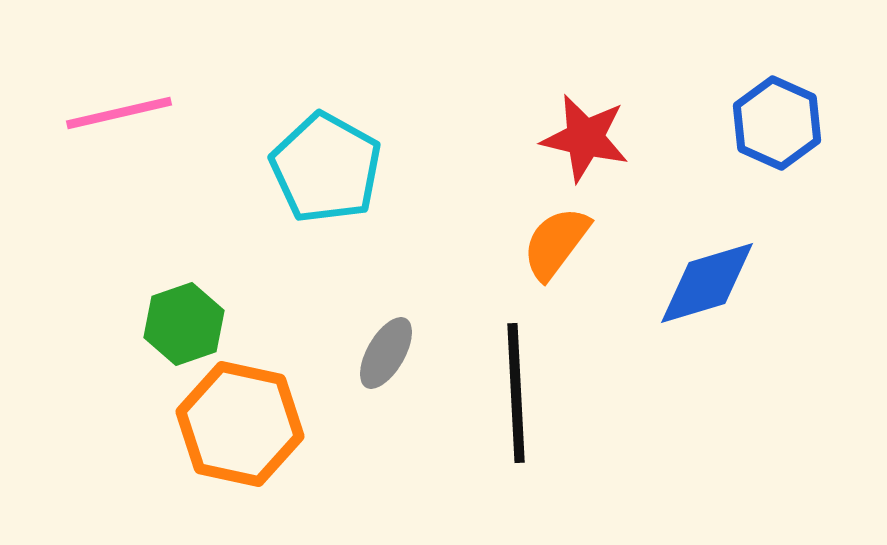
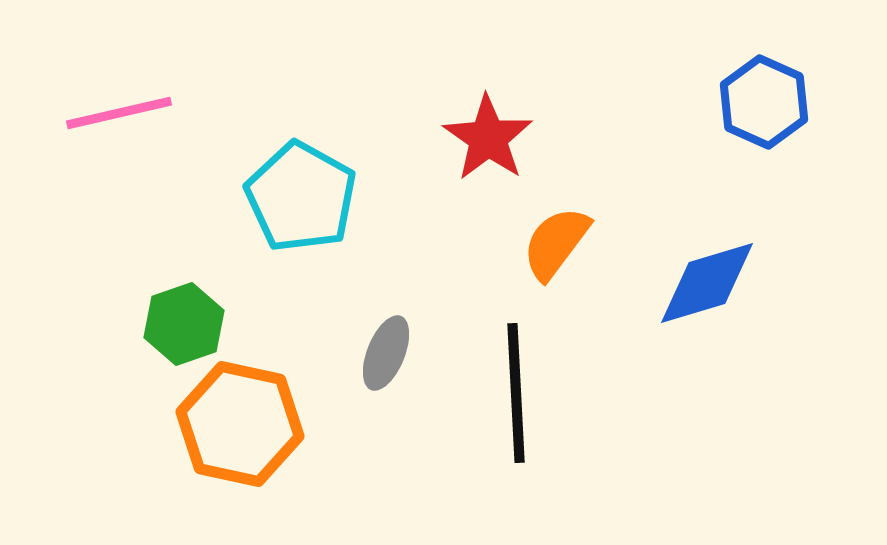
blue hexagon: moved 13 px left, 21 px up
red star: moved 97 px left; rotated 22 degrees clockwise
cyan pentagon: moved 25 px left, 29 px down
gray ellipse: rotated 8 degrees counterclockwise
